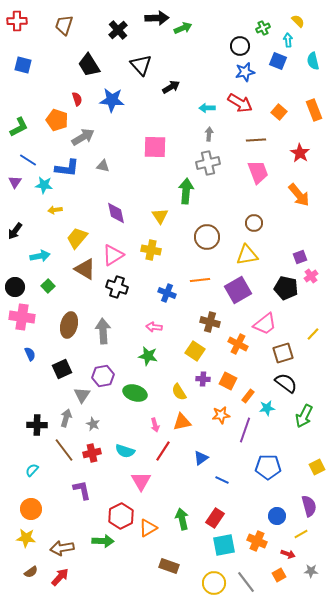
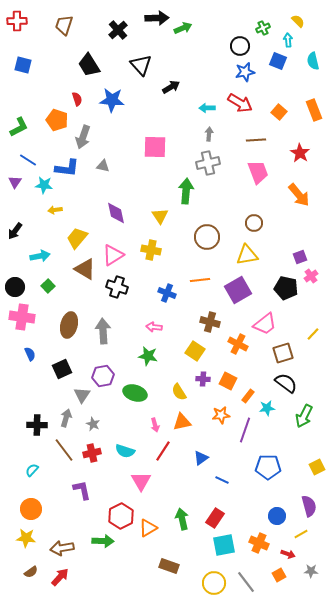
gray arrow at (83, 137): rotated 140 degrees clockwise
orange cross at (257, 541): moved 2 px right, 2 px down
